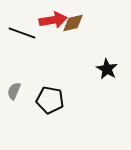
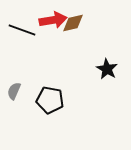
black line: moved 3 px up
